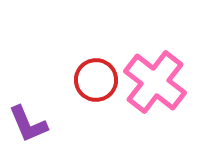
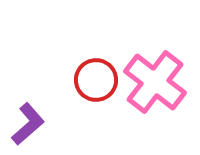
purple L-shape: rotated 108 degrees counterclockwise
